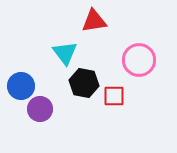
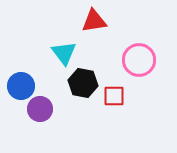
cyan triangle: moved 1 px left
black hexagon: moved 1 px left
